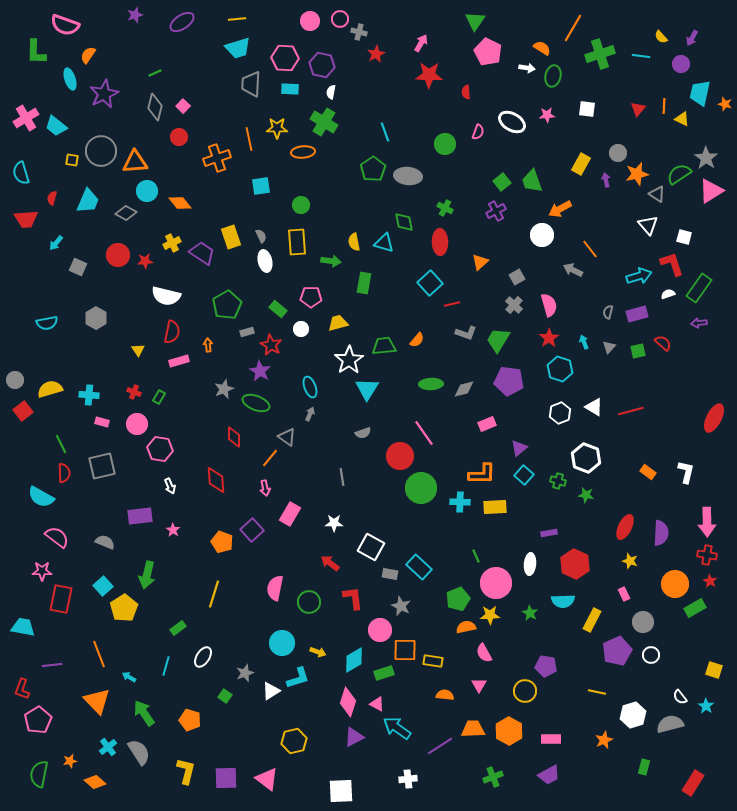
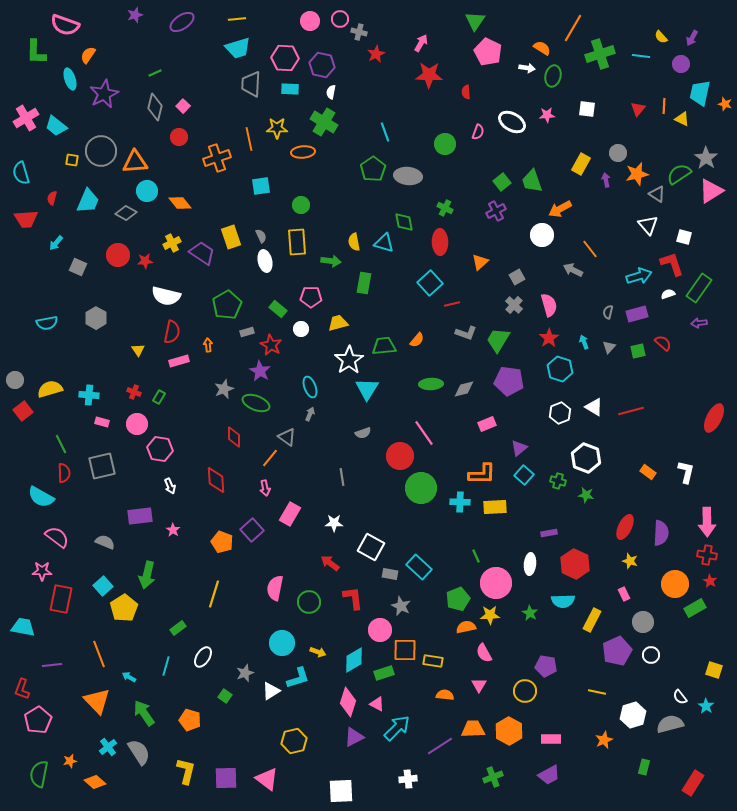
cyan arrow at (397, 728): rotated 100 degrees clockwise
